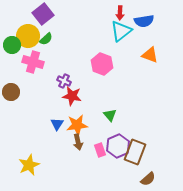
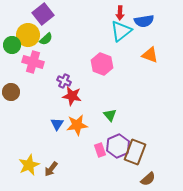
yellow circle: moved 1 px up
brown arrow: moved 27 px left, 27 px down; rotated 49 degrees clockwise
